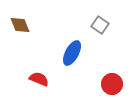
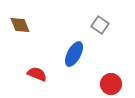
blue ellipse: moved 2 px right, 1 px down
red semicircle: moved 2 px left, 5 px up
red circle: moved 1 px left
